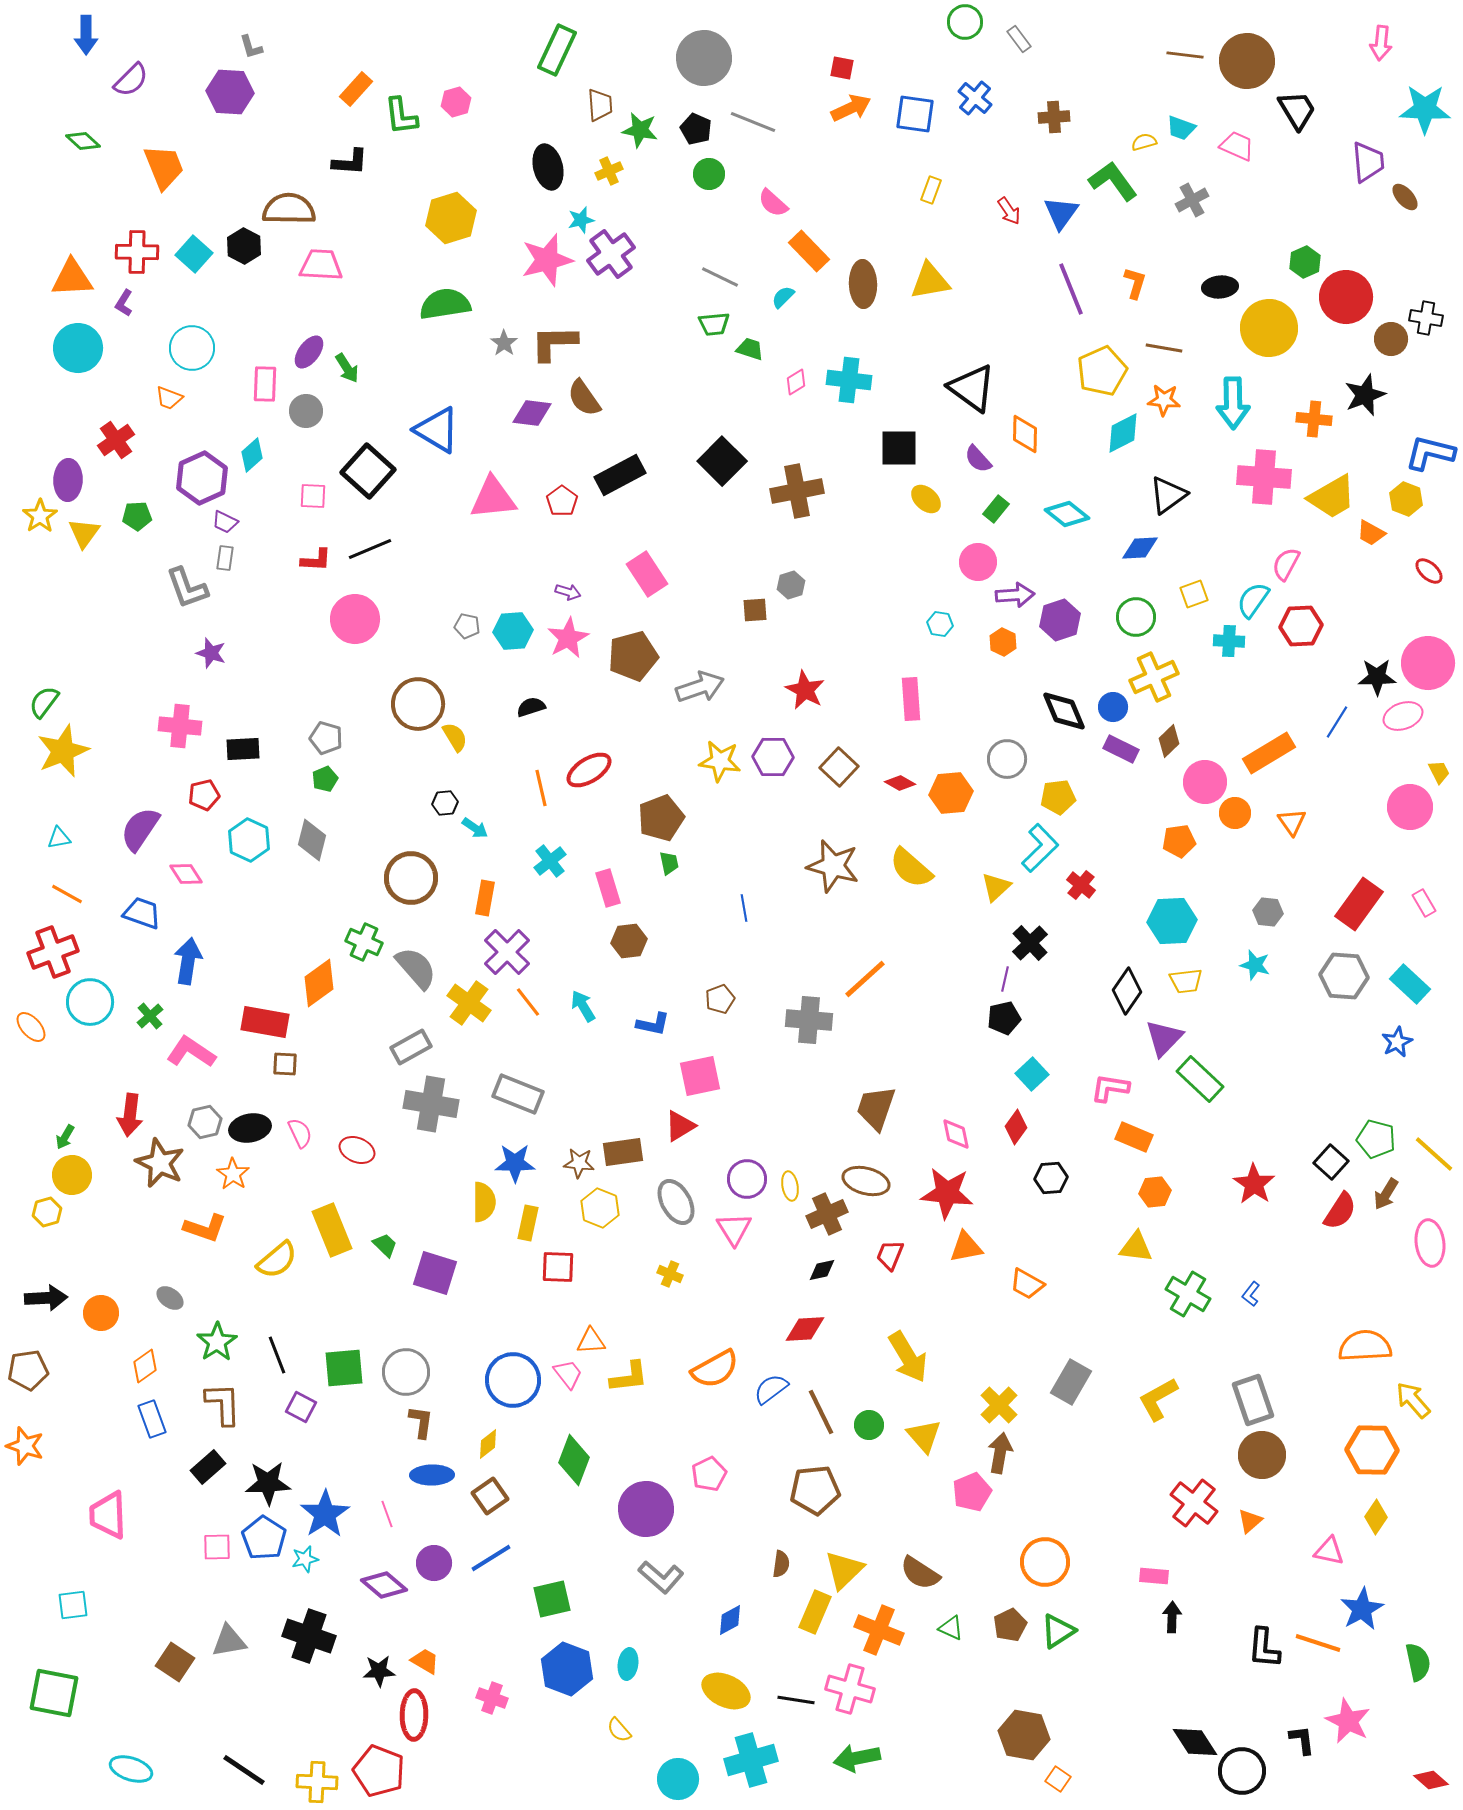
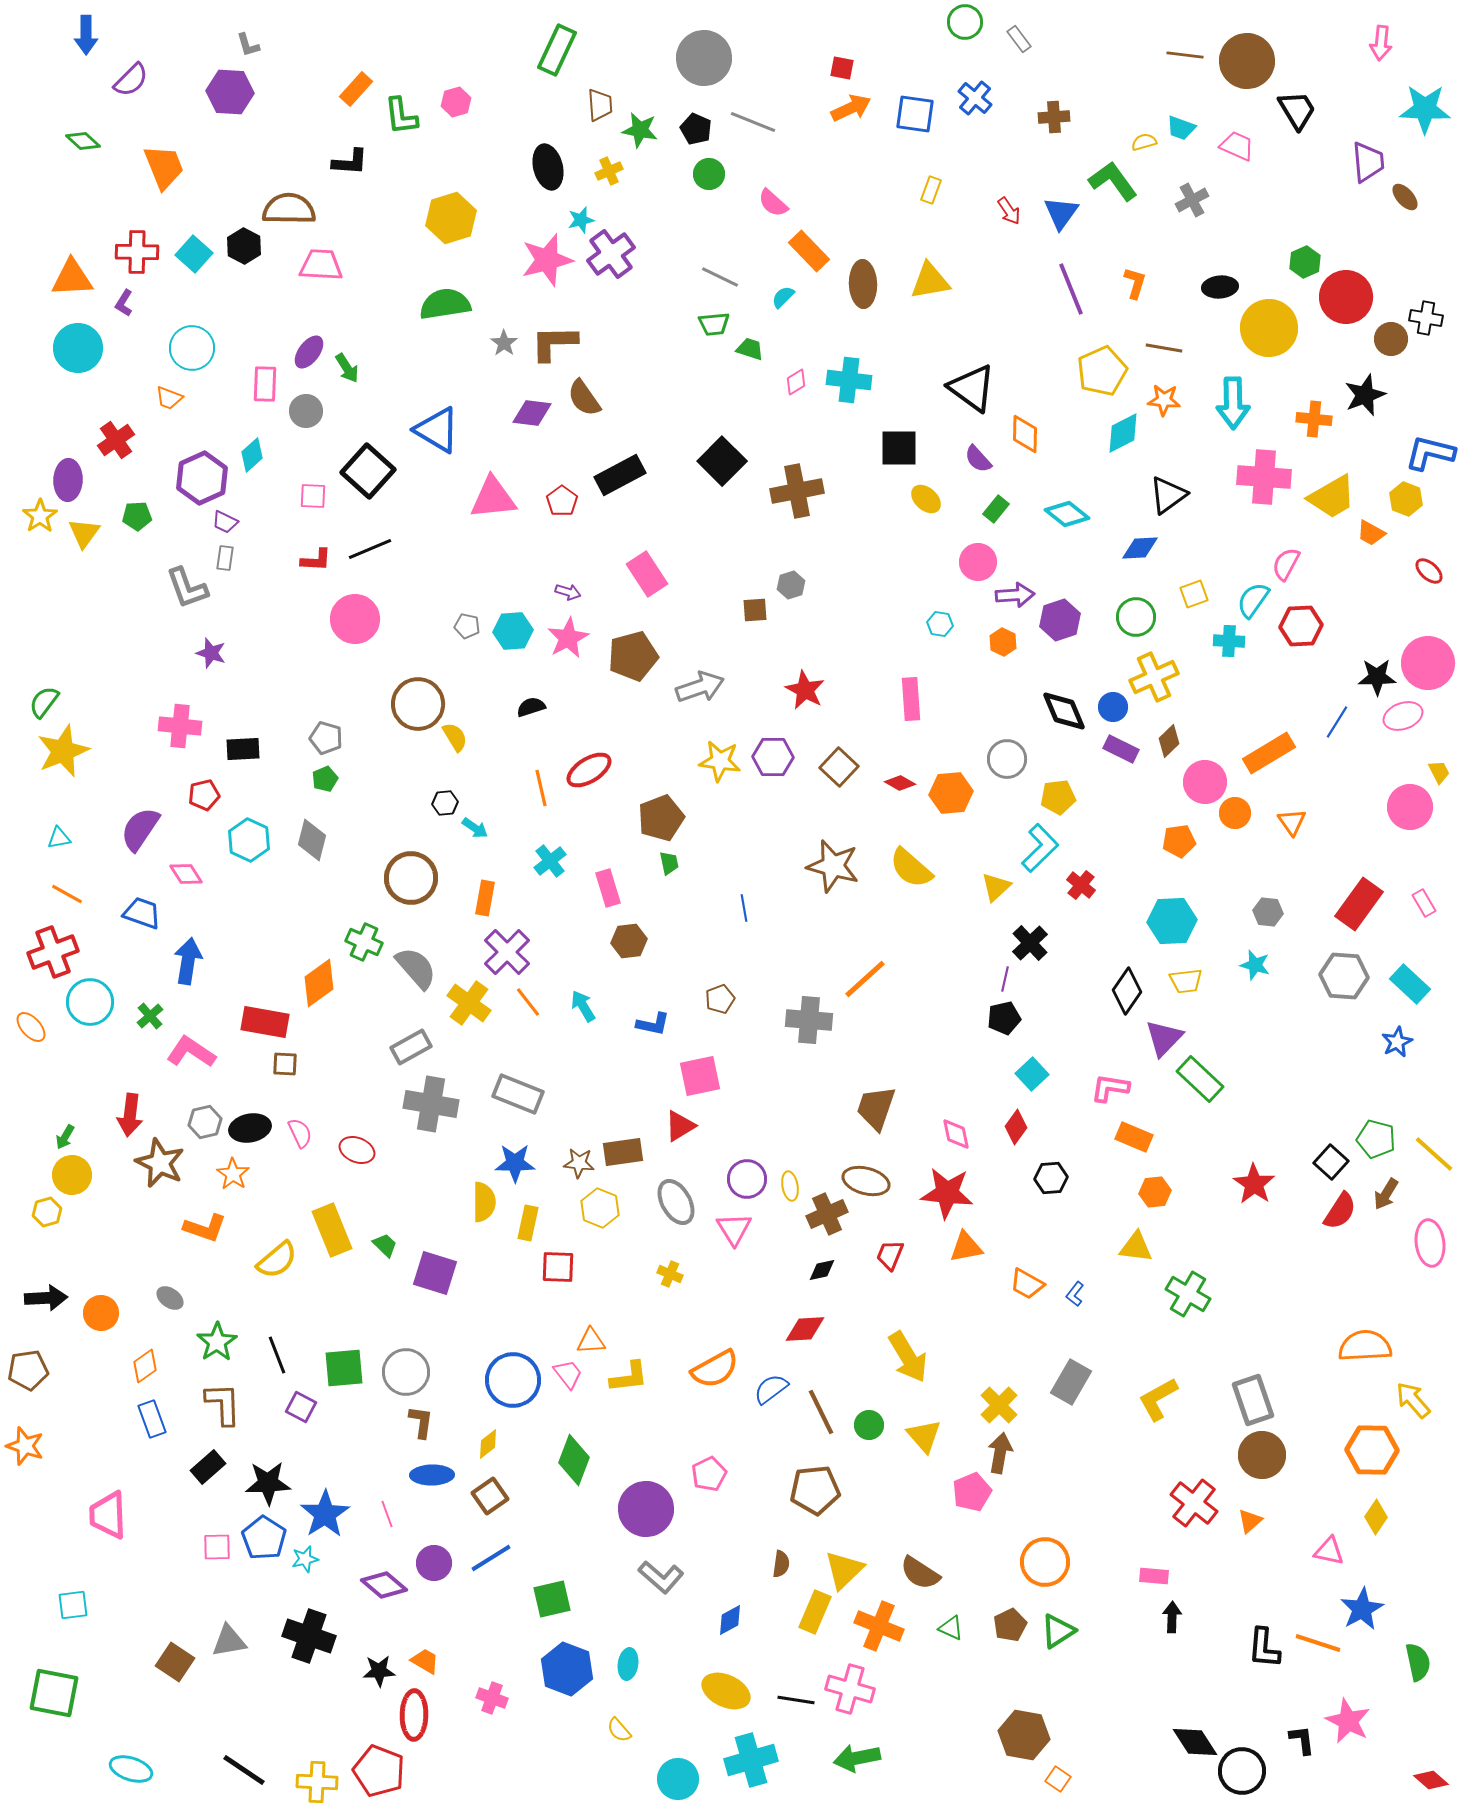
gray L-shape at (251, 47): moved 3 px left, 2 px up
blue L-shape at (1251, 1294): moved 176 px left
orange cross at (879, 1630): moved 4 px up
